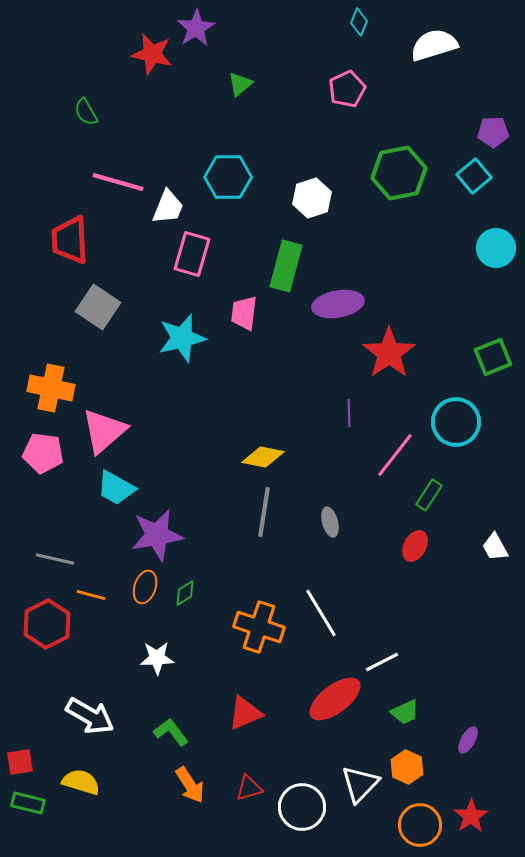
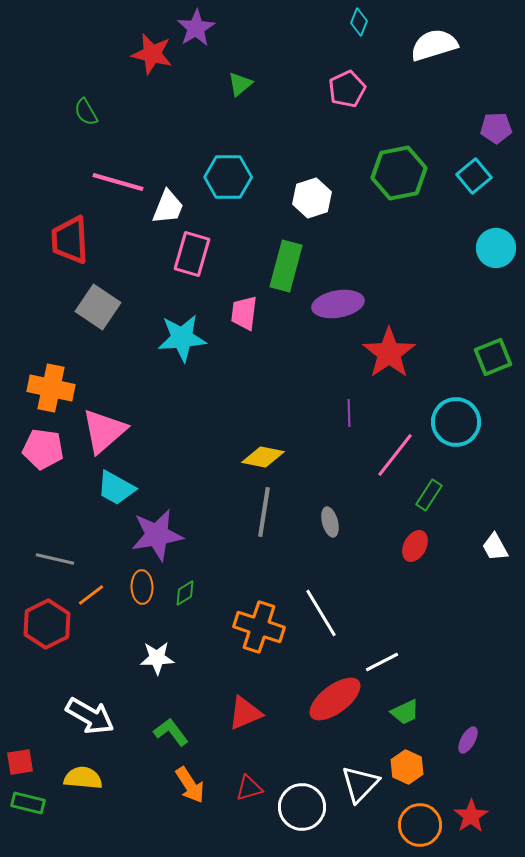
purple pentagon at (493, 132): moved 3 px right, 4 px up
cyan star at (182, 338): rotated 9 degrees clockwise
pink pentagon at (43, 453): moved 4 px up
orange ellipse at (145, 587): moved 3 px left; rotated 20 degrees counterclockwise
orange line at (91, 595): rotated 52 degrees counterclockwise
yellow semicircle at (81, 782): moved 2 px right, 4 px up; rotated 12 degrees counterclockwise
